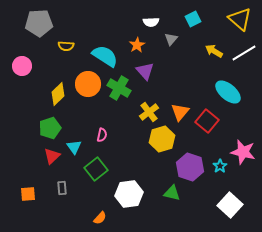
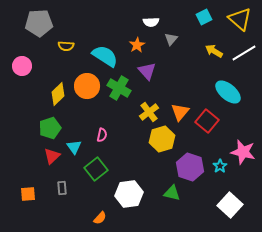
cyan square: moved 11 px right, 2 px up
purple triangle: moved 2 px right
orange circle: moved 1 px left, 2 px down
